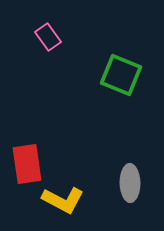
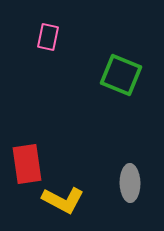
pink rectangle: rotated 48 degrees clockwise
